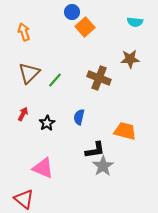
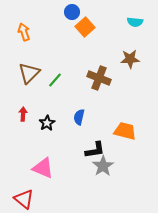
red arrow: rotated 24 degrees counterclockwise
